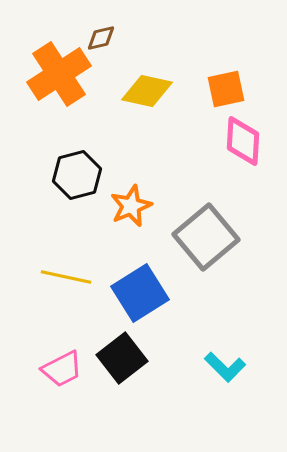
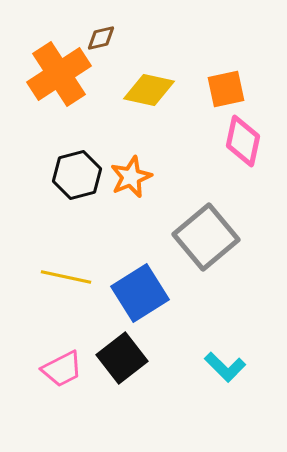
yellow diamond: moved 2 px right, 1 px up
pink diamond: rotated 9 degrees clockwise
orange star: moved 29 px up
